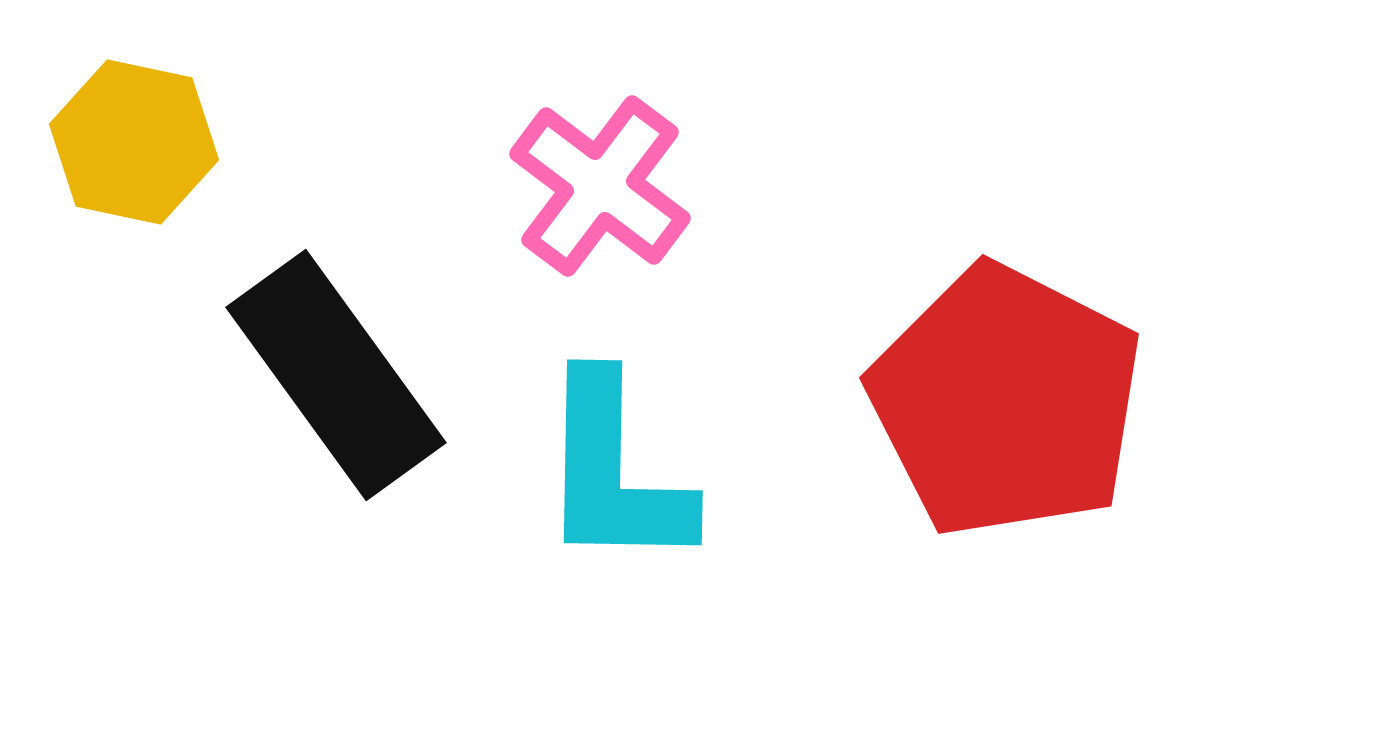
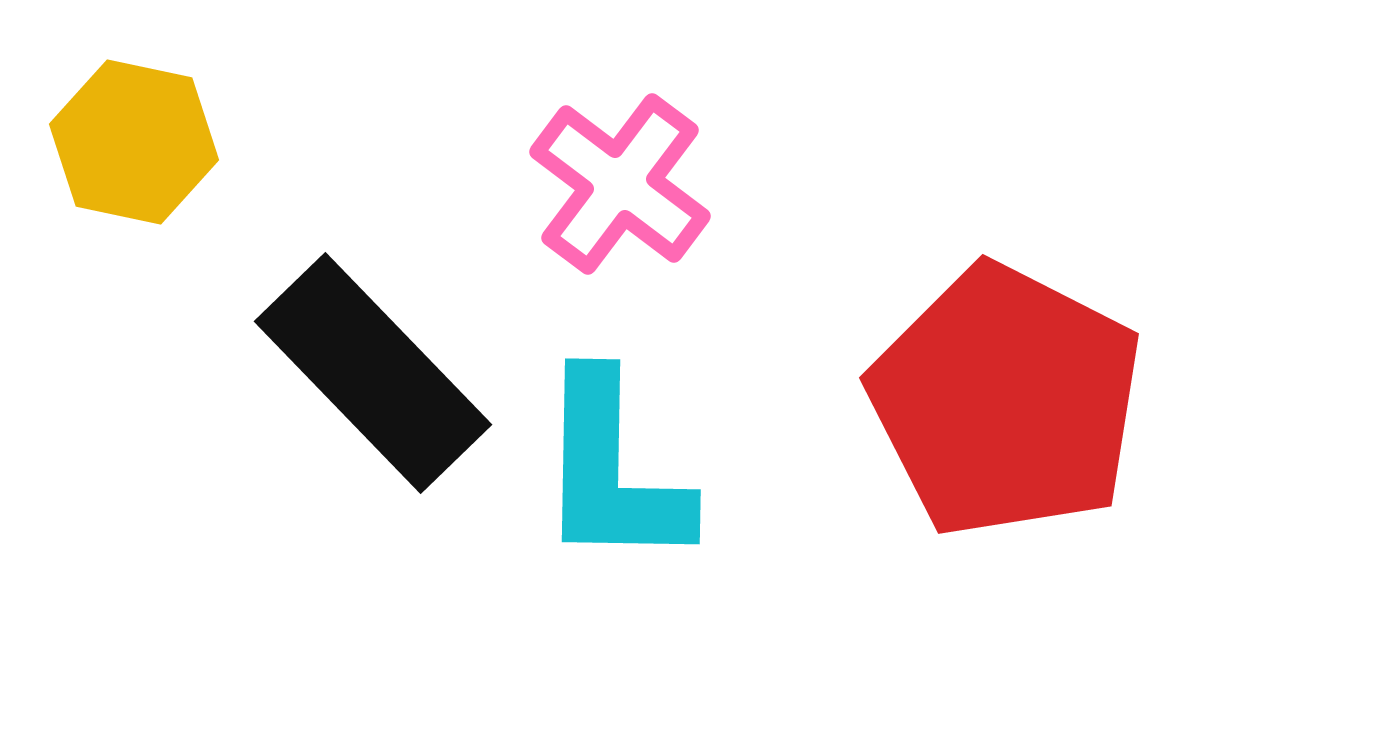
pink cross: moved 20 px right, 2 px up
black rectangle: moved 37 px right, 2 px up; rotated 8 degrees counterclockwise
cyan L-shape: moved 2 px left, 1 px up
